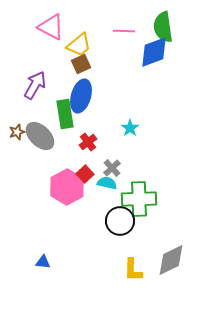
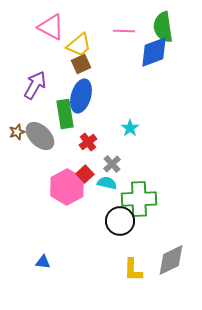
gray cross: moved 4 px up
